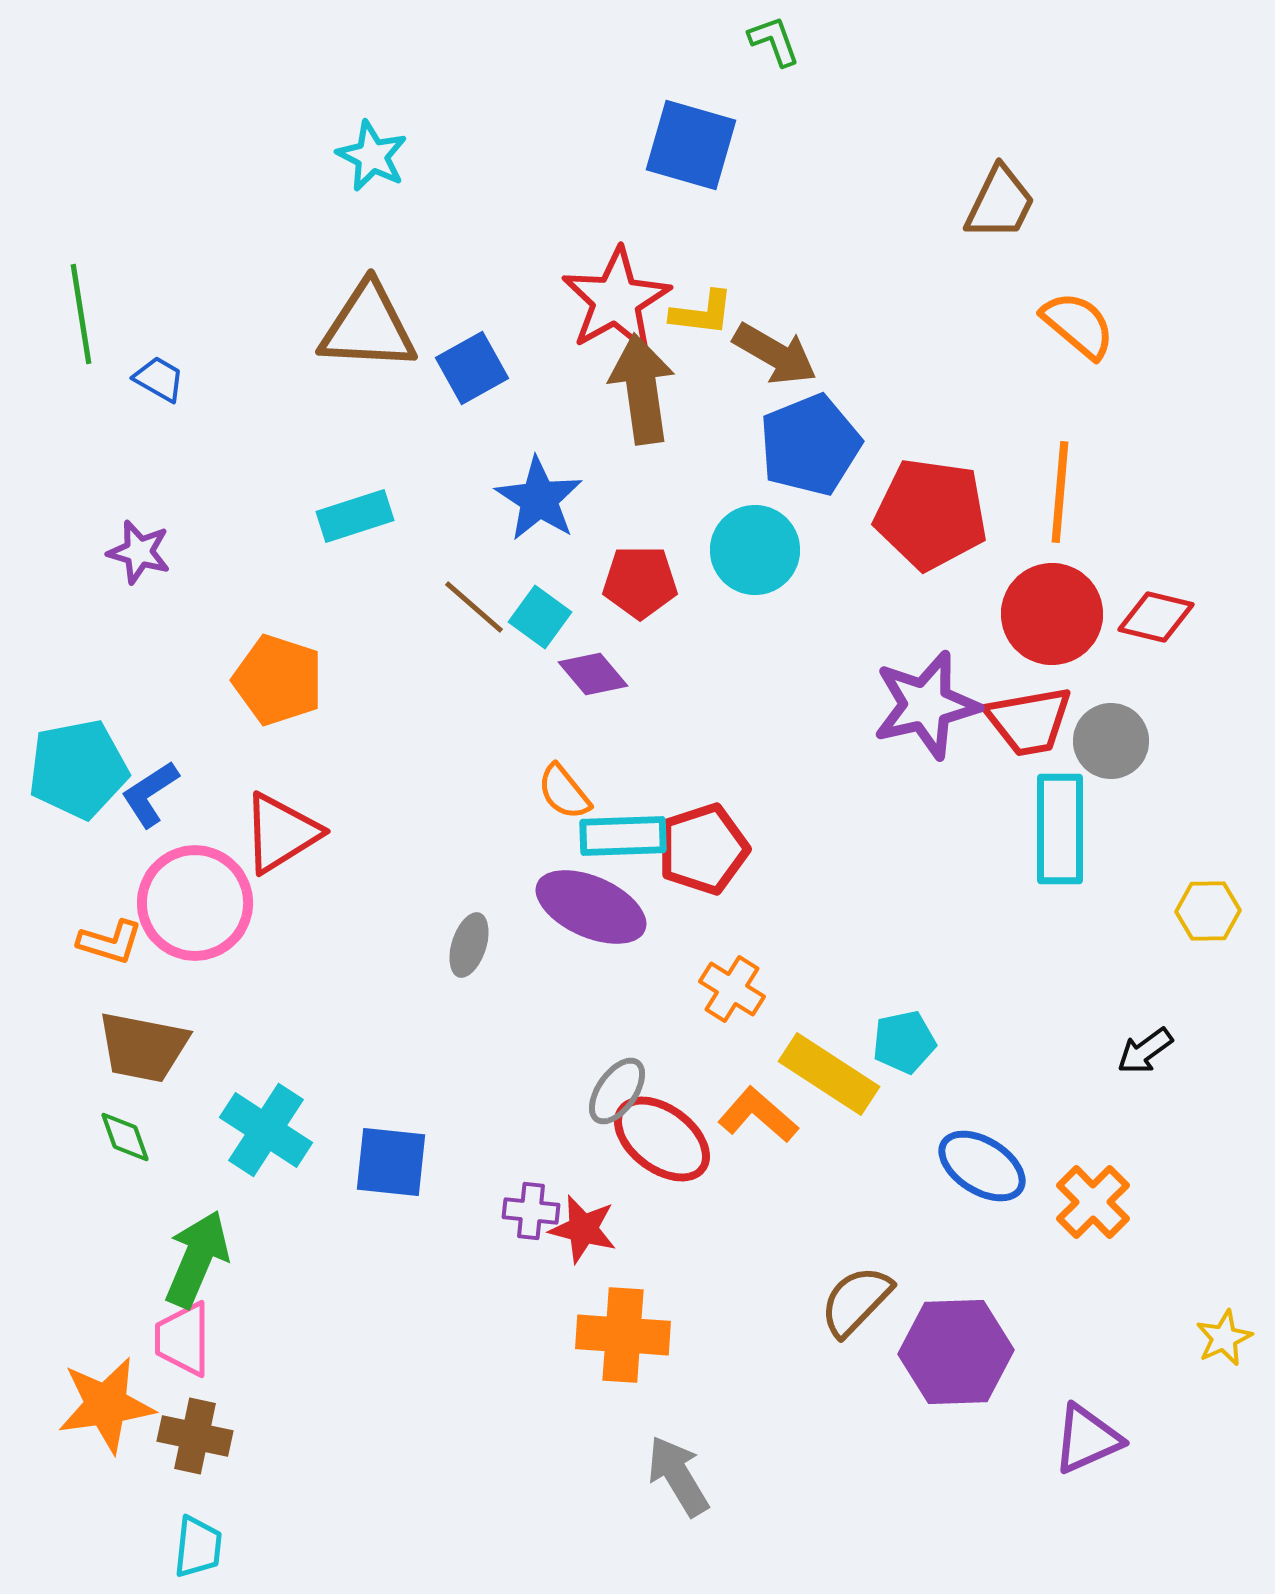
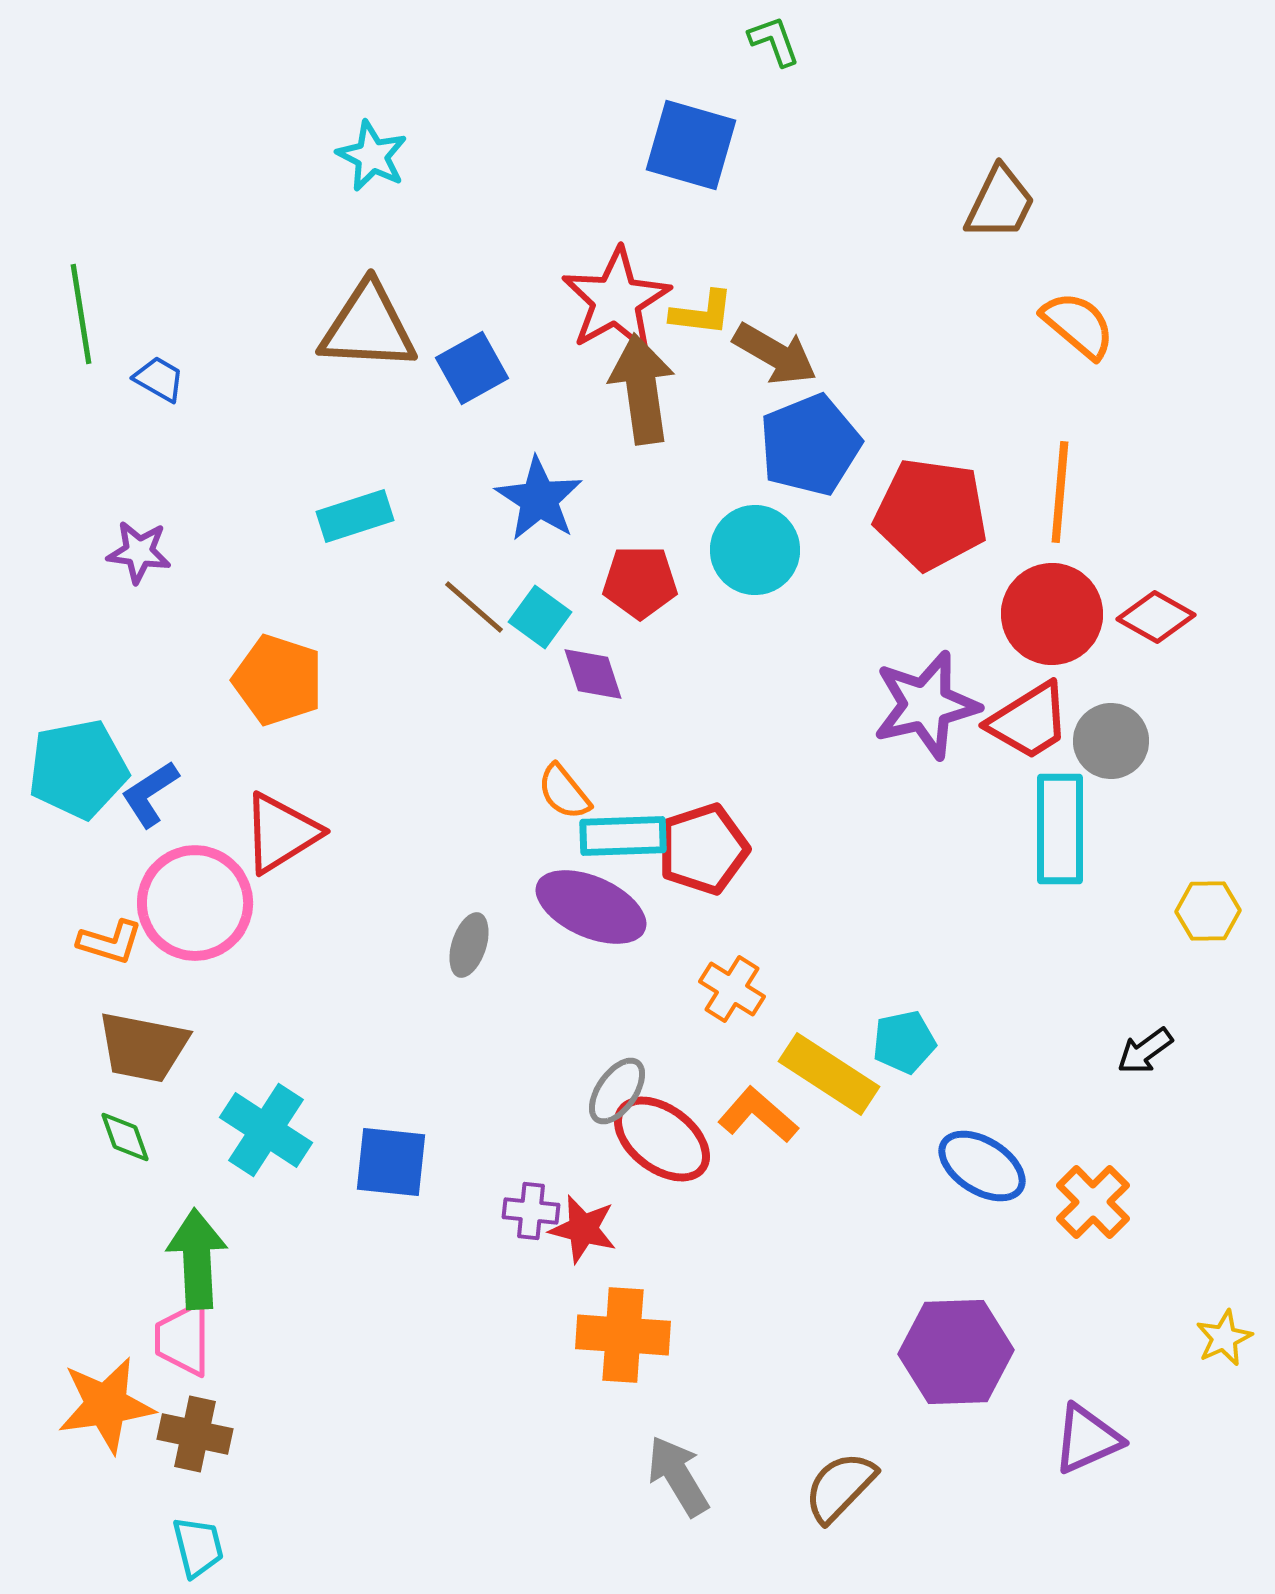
purple star at (139, 552): rotated 8 degrees counterclockwise
red diamond at (1156, 617): rotated 16 degrees clockwise
purple diamond at (593, 674): rotated 22 degrees clockwise
red trapezoid at (1029, 721): rotated 22 degrees counterclockwise
green arrow at (197, 1259): rotated 26 degrees counterclockwise
brown semicircle at (856, 1301): moved 16 px left, 186 px down
brown cross at (195, 1436): moved 2 px up
cyan trapezoid at (198, 1547): rotated 20 degrees counterclockwise
